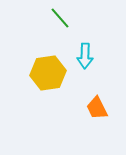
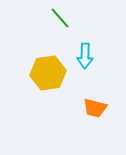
orange trapezoid: moved 2 px left; rotated 50 degrees counterclockwise
